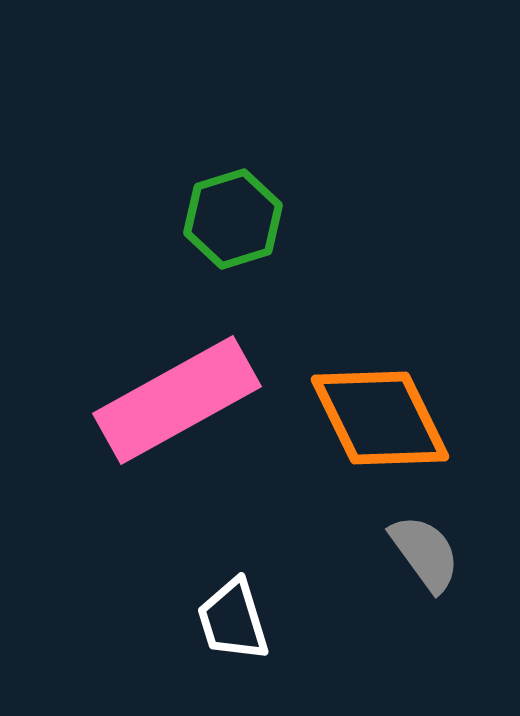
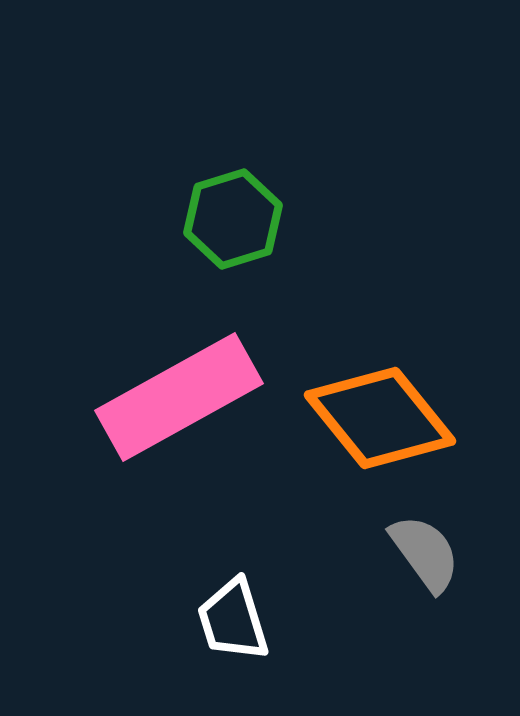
pink rectangle: moved 2 px right, 3 px up
orange diamond: rotated 13 degrees counterclockwise
